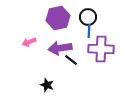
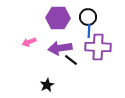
purple hexagon: rotated 15 degrees clockwise
purple cross: moved 3 px left, 2 px up
black star: rotated 24 degrees clockwise
